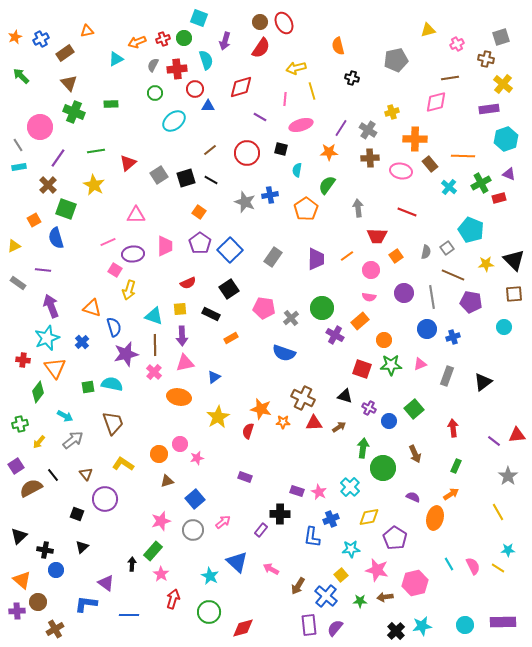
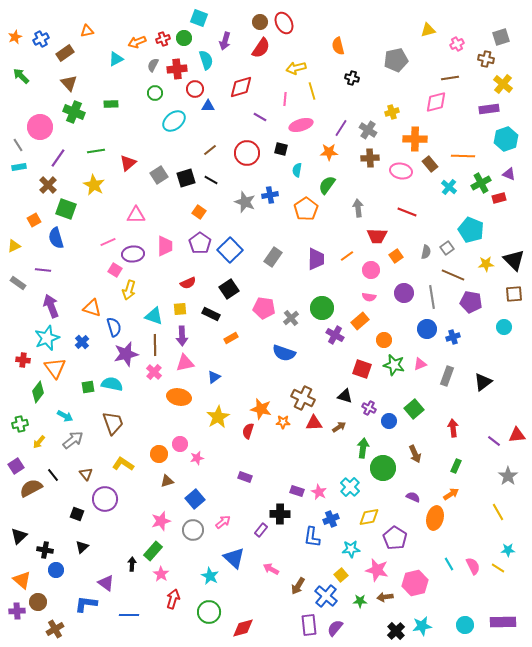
green star at (391, 365): moved 3 px right; rotated 15 degrees clockwise
blue triangle at (237, 562): moved 3 px left, 4 px up
